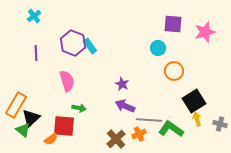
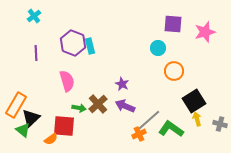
cyan rectangle: rotated 21 degrees clockwise
gray line: rotated 45 degrees counterclockwise
brown cross: moved 18 px left, 35 px up
